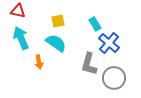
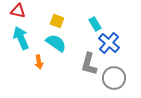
yellow square: moved 1 px left; rotated 32 degrees clockwise
